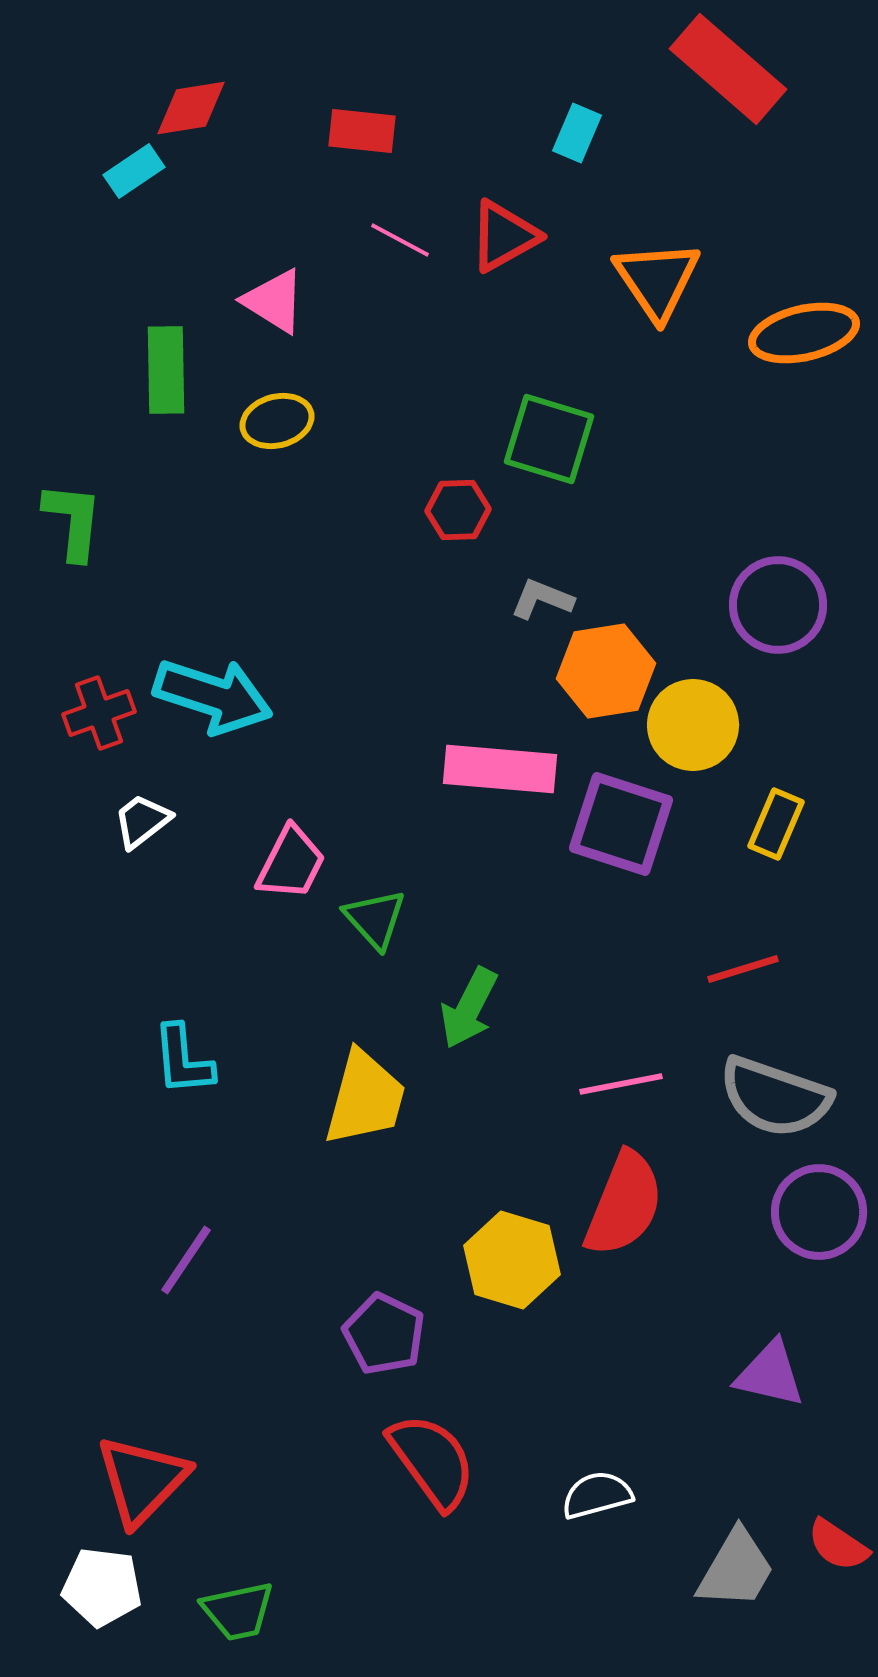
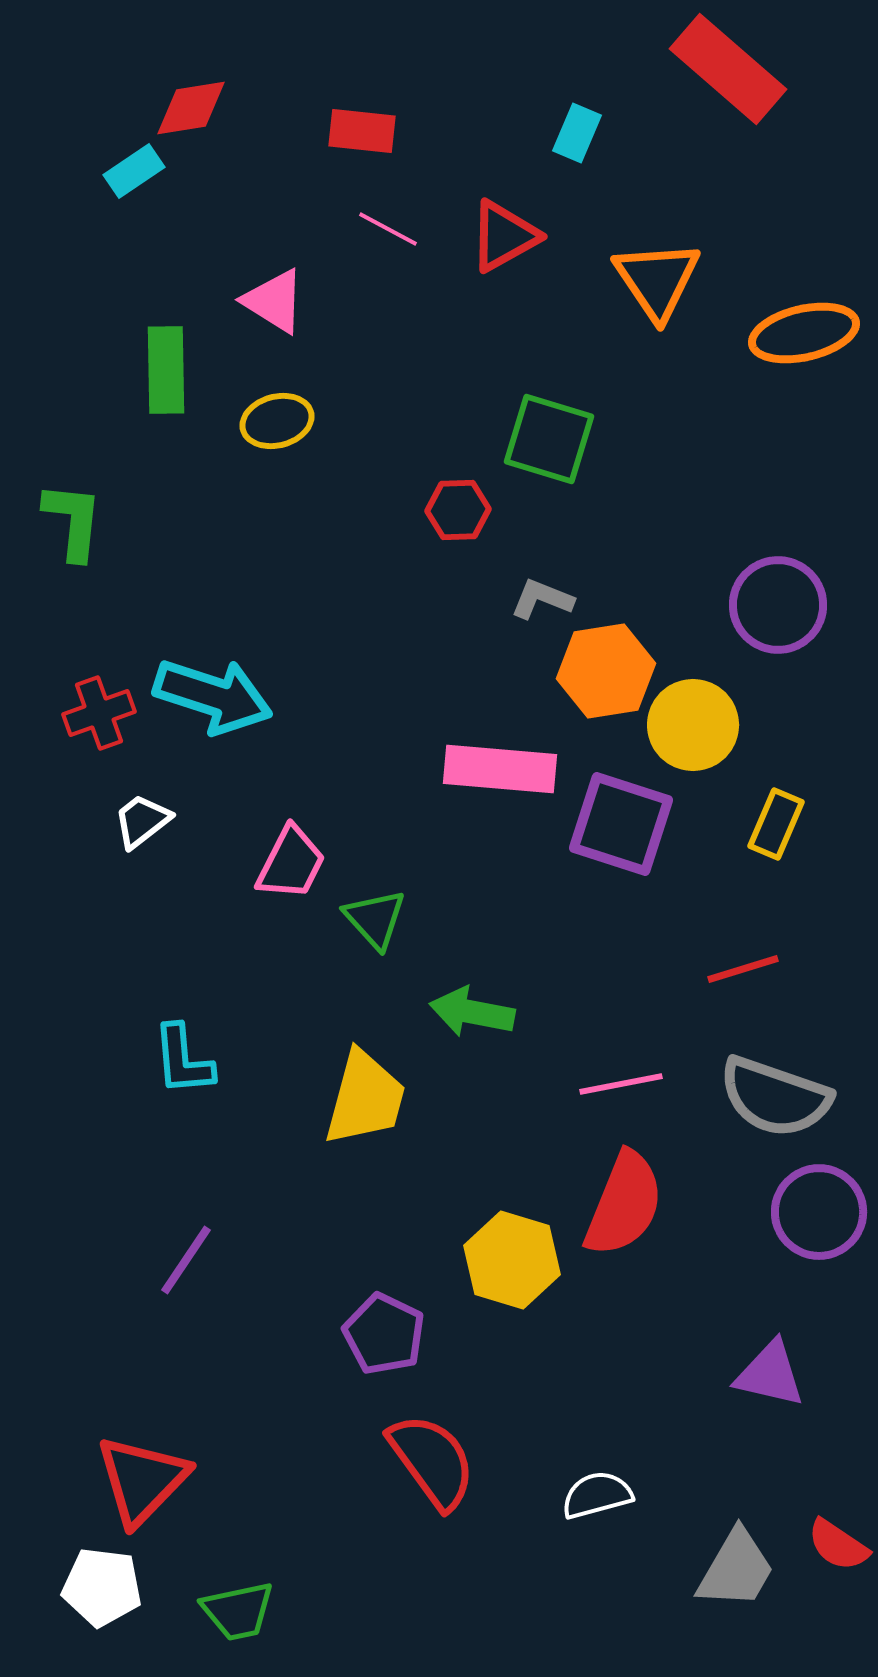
pink line at (400, 240): moved 12 px left, 11 px up
green arrow at (469, 1008): moved 3 px right, 4 px down; rotated 74 degrees clockwise
